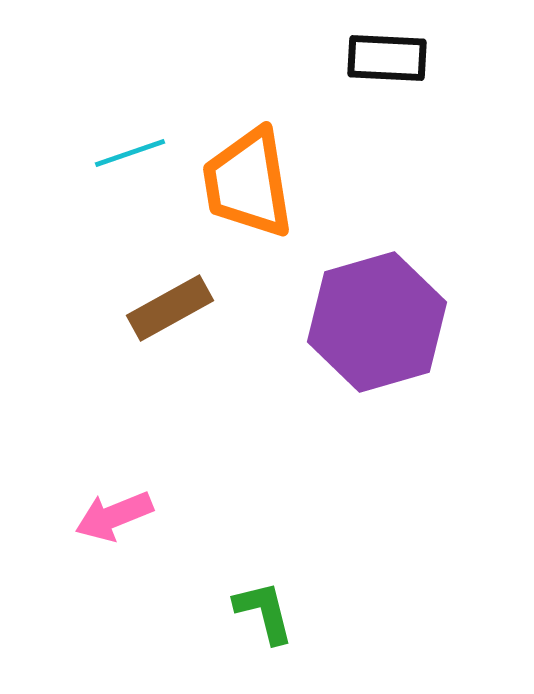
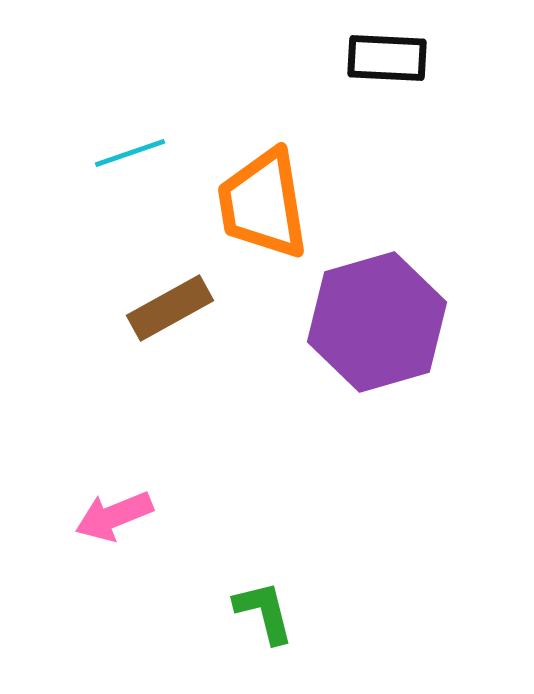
orange trapezoid: moved 15 px right, 21 px down
